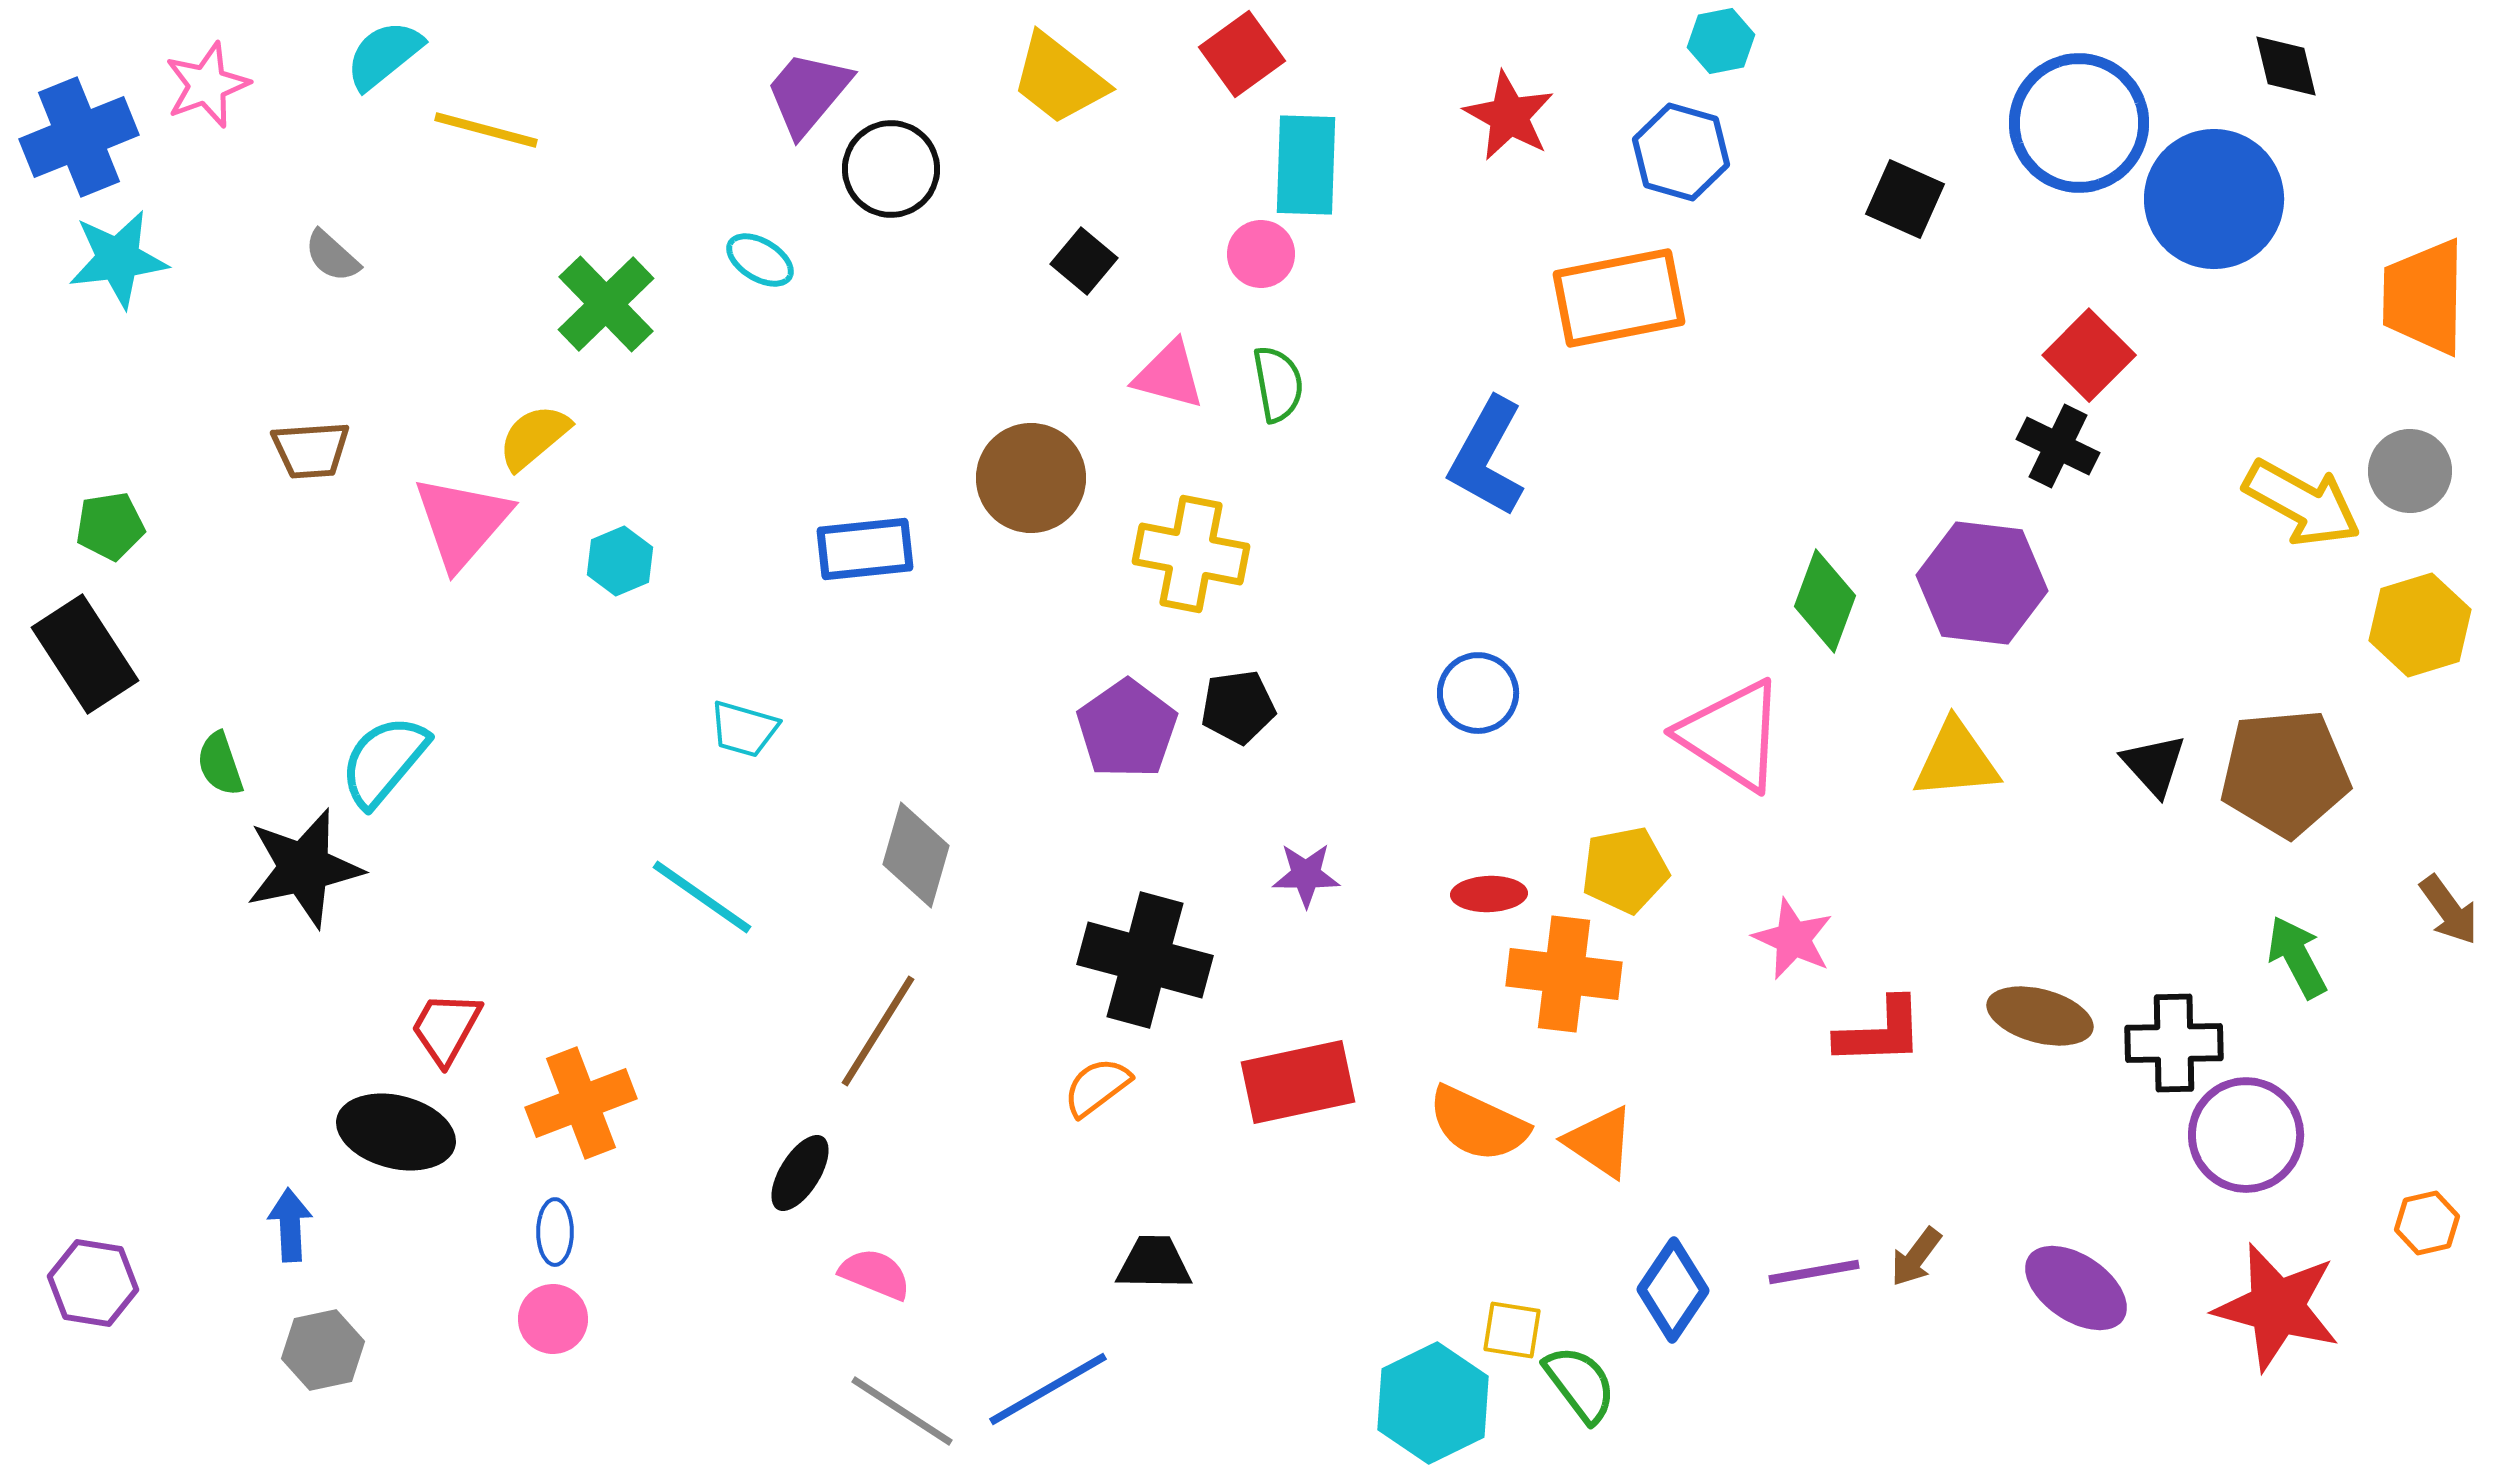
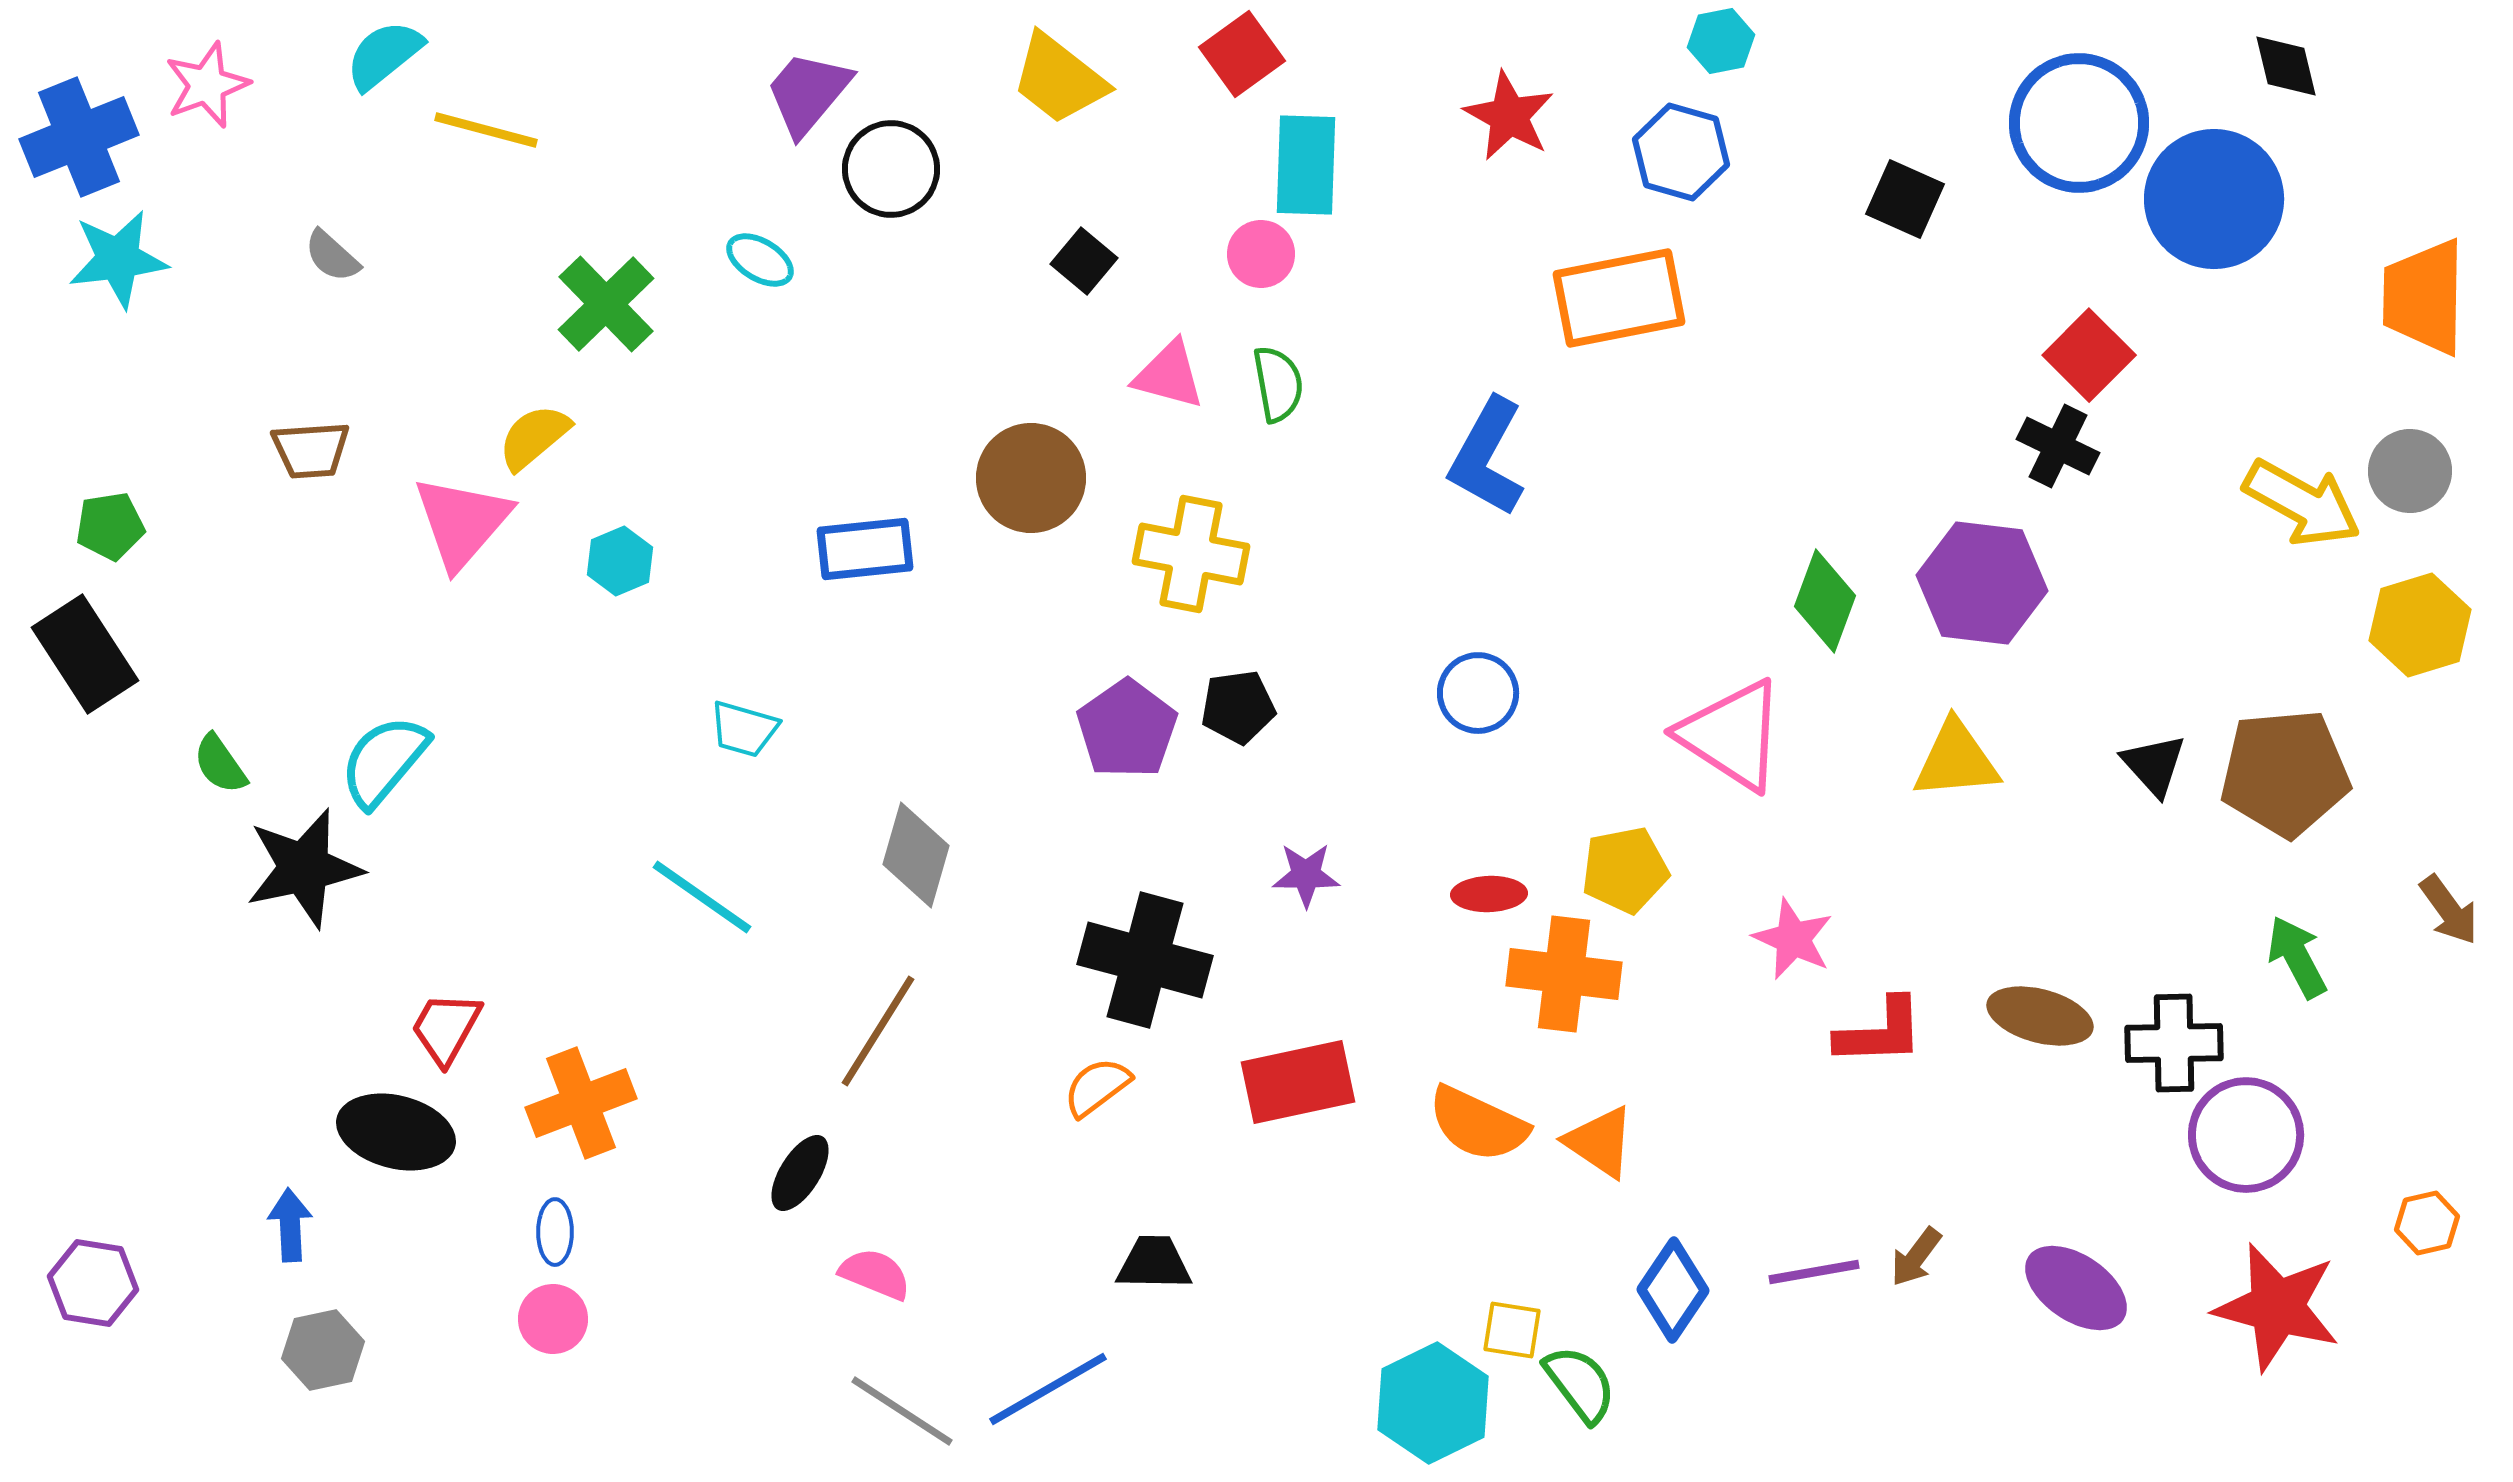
green semicircle at (220, 764): rotated 16 degrees counterclockwise
